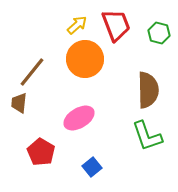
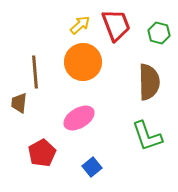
yellow arrow: moved 3 px right
orange circle: moved 2 px left, 3 px down
brown line: moved 3 px right; rotated 44 degrees counterclockwise
brown semicircle: moved 1 px right, 8 px up
red pentagon: moved 1 px right, 1 px down; rotated 12 degrees clockwise
